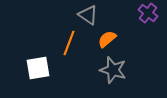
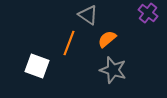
white square: moved 1 px left, 2 px up; rotated 30 degrees clockwise
